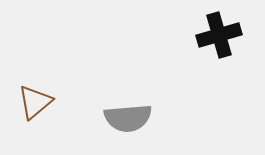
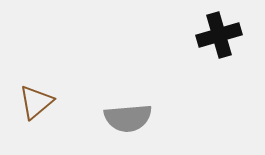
brown triangle: moved 1 px right
